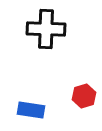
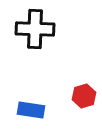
black cross: moved 11 px left
